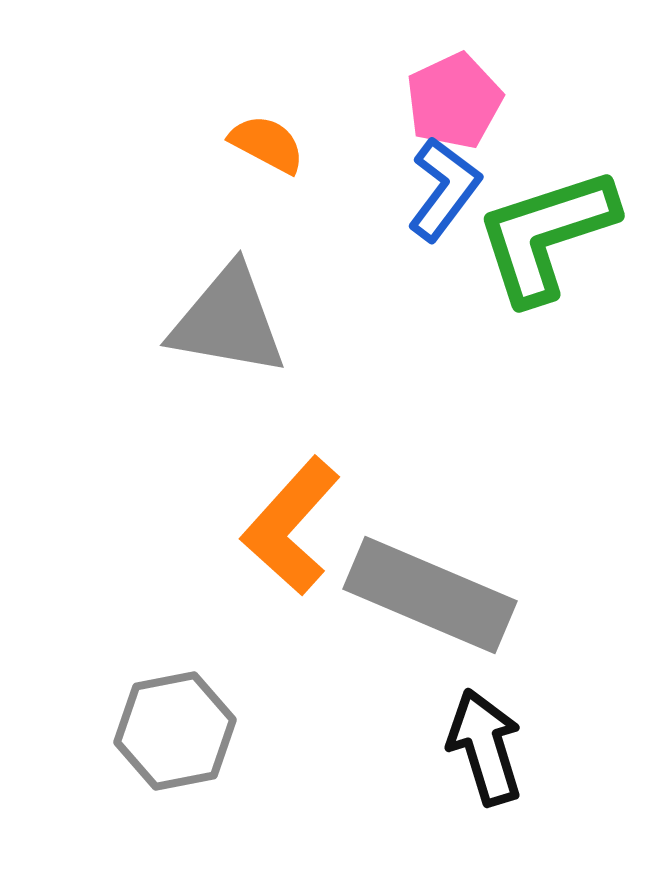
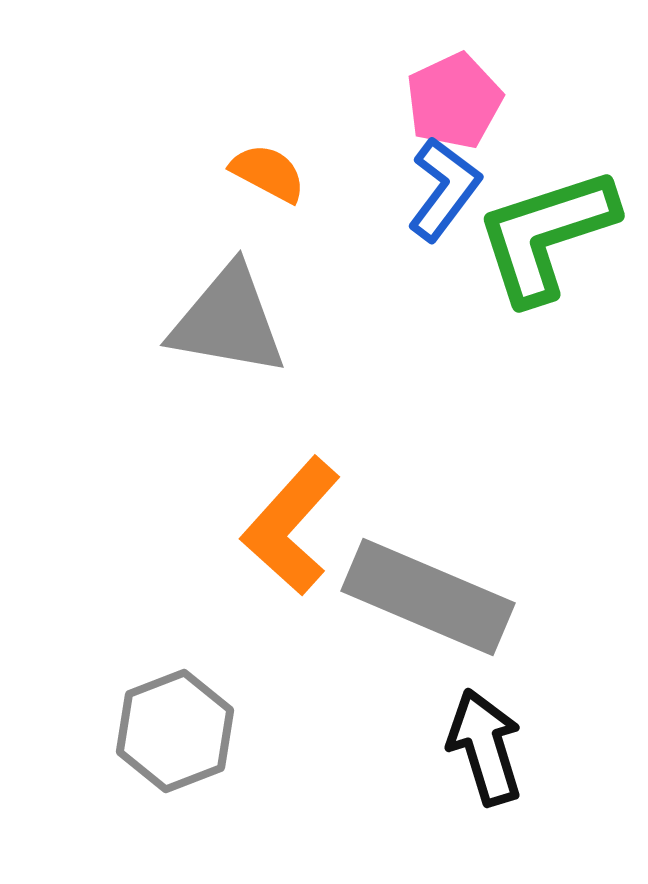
orange semicircle: moved 1 px right, 29 px down
gray rectangle: moved 2 px left, 2 px down
gray hexagon: rotated 10 degrees counterclockwise
